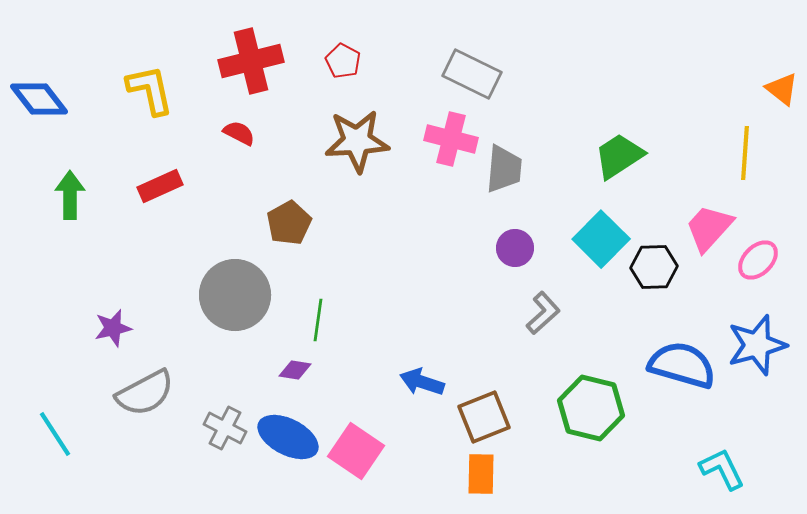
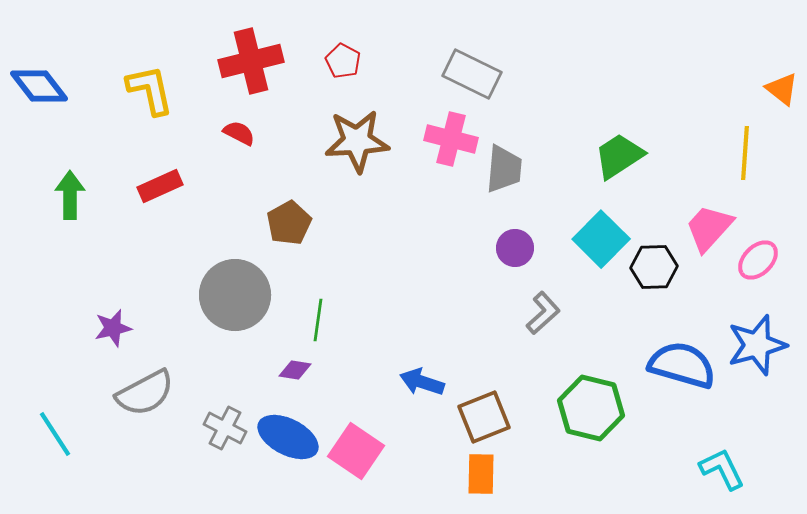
blue diamond: moved 13 px up
